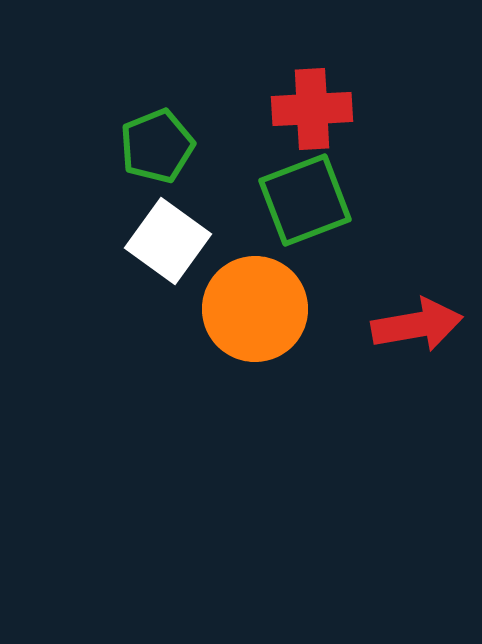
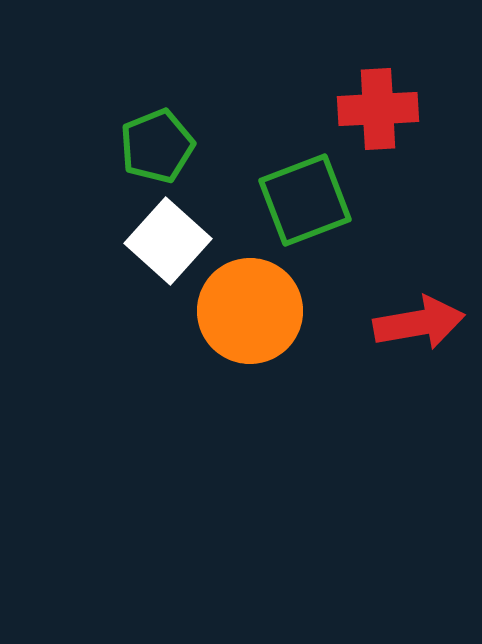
red cross: moved 66 px right
white square: rotated 6 degrees clockwise
orange circle: moved 5 px left, 2 px down
red arrow: moved 2 px right, 2 px up
